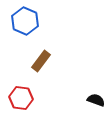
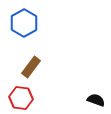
blue hexagon: moved 1 px left, 2 px down; rotated 8 degrees clockwise
brown rectangle: moved 10 px left, 6 px down
